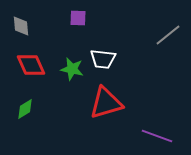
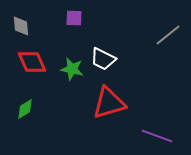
purple square: moved 4 px left
white trapezoid: rotated 20 degrees clockwise
red diamond: moved 1 px right, 3 px up
red triangle: moved 3 px right
